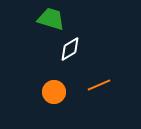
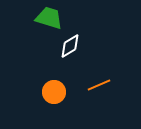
green trapezoid: moved 2 px left, 1 px up
white diamond: moved 3 px up
